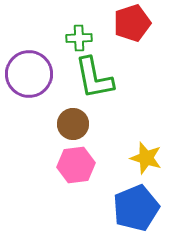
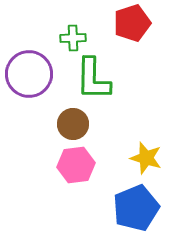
green cross: moved 6 px left
green L-shape: moved 1 px left, 1 px down; rotated 12 degrees clockwise
